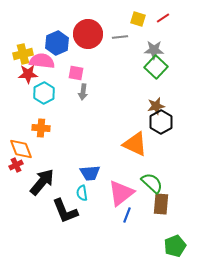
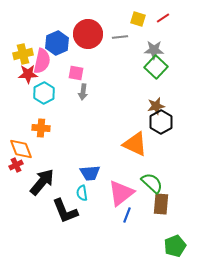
pink semicircle: rotated 95 degrees clockwise
